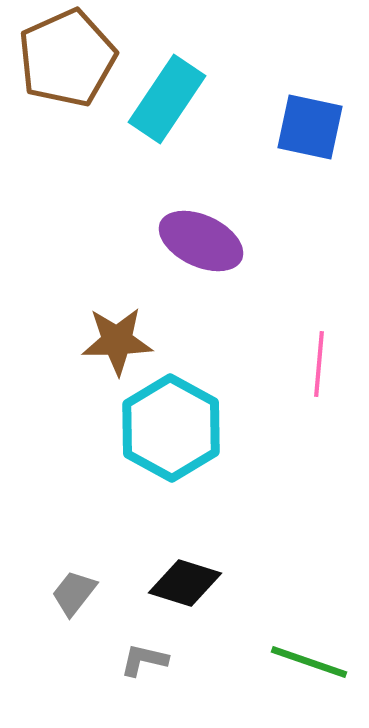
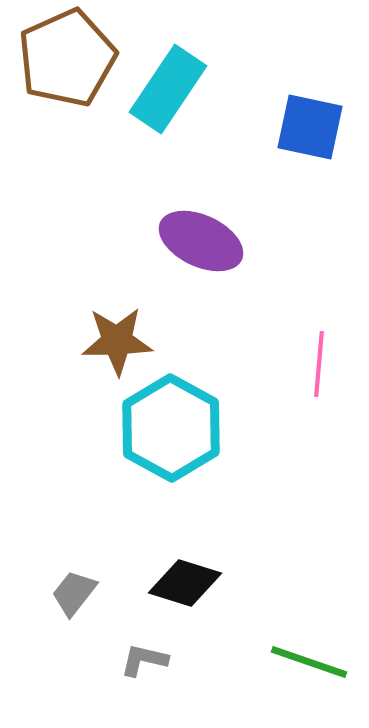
cyan rectangle: moved 1 px right, 10 px up
